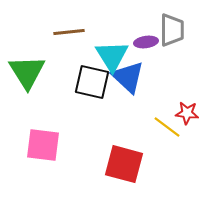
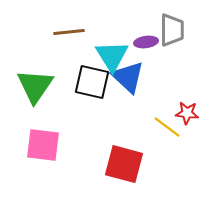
green triangle: moved 8 px right, 14 px down; rotated 6 degrees clockwise
